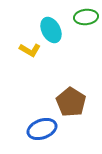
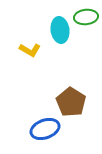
cyan ellipse: moved 9 px right; rotated 20 degrees clockwise
blue ellipse: moved 3 px right
